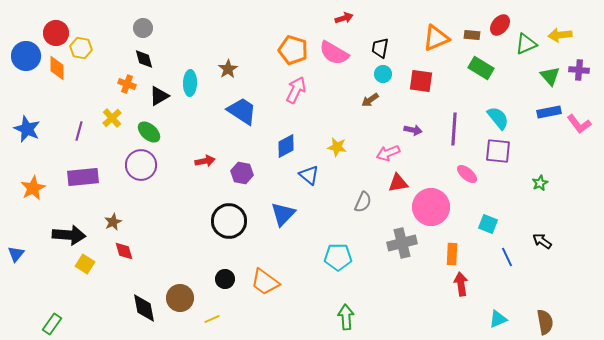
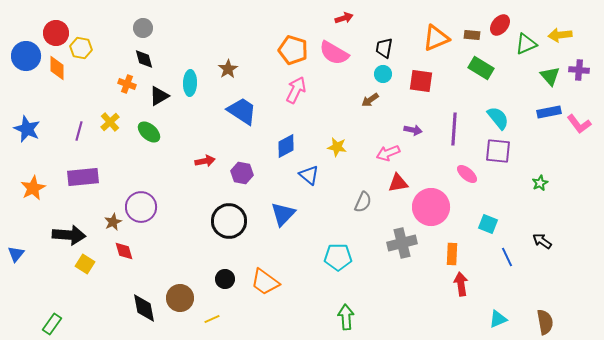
black trapezoid at (380, 48): moved 4 px right
yellow cross at (112, 118): moved 2 px left, 4 px down
purple circle at (141, 165): moved 42 px down
